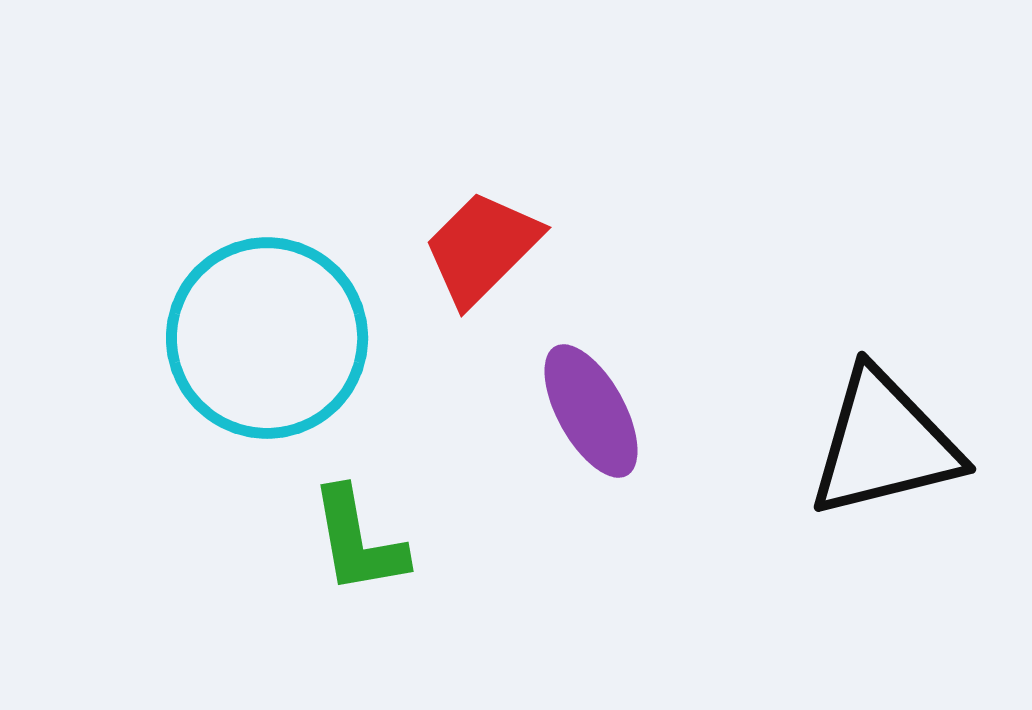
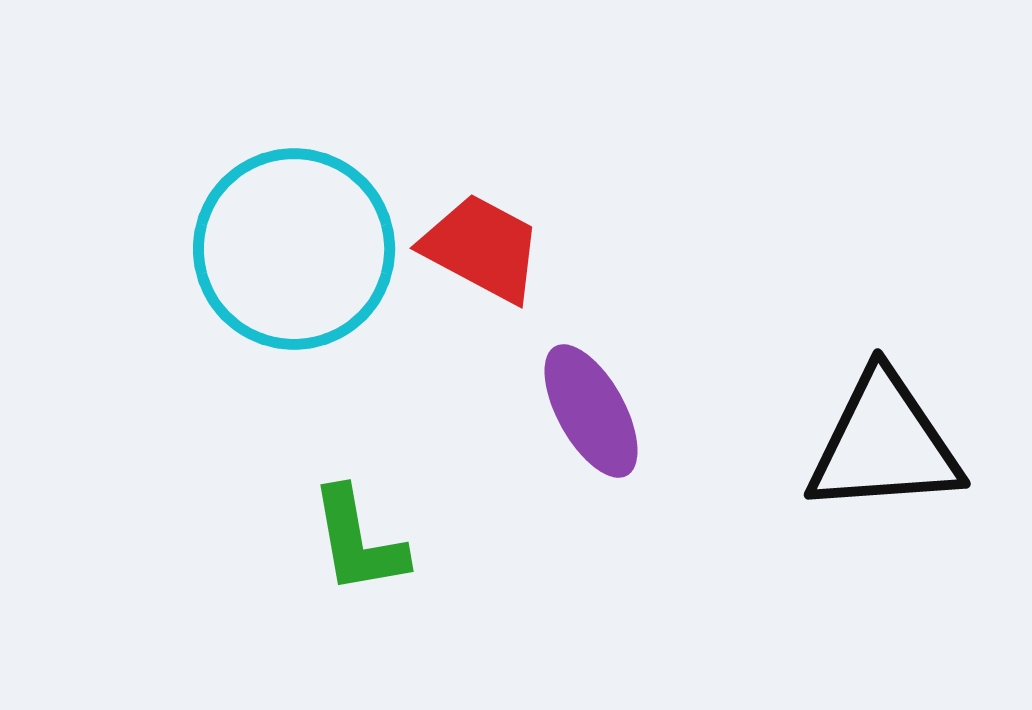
red trapezoid: rotated 73 degrees clockwise
cyan circle: moved 27 px right, 89 px up
black triangle: rotated 10 degrees clockwise
